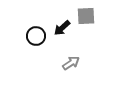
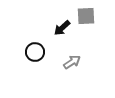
black circle: moved 1 px left, 16 px down
gray arrow: moved 1 px right, 1 px up
